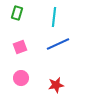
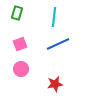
pink square: moved 3 px up
pink circle: moved 9 px up
red star: moved 1 px left, 1 px up
